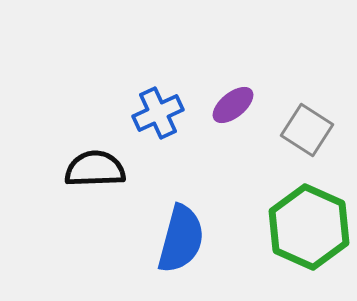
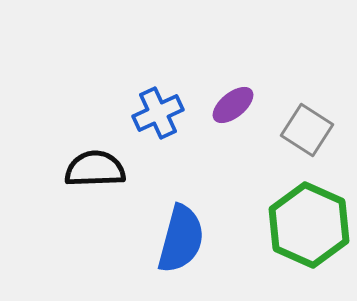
green hexagon: moved 2 px up
